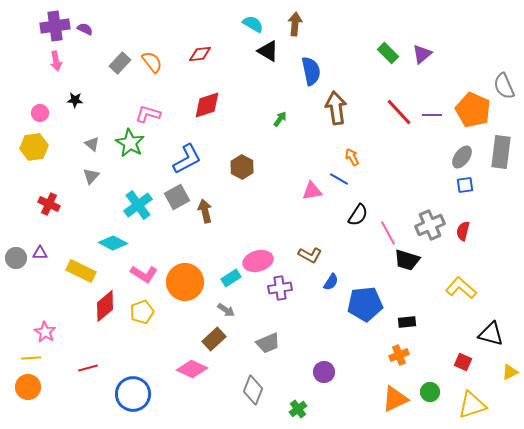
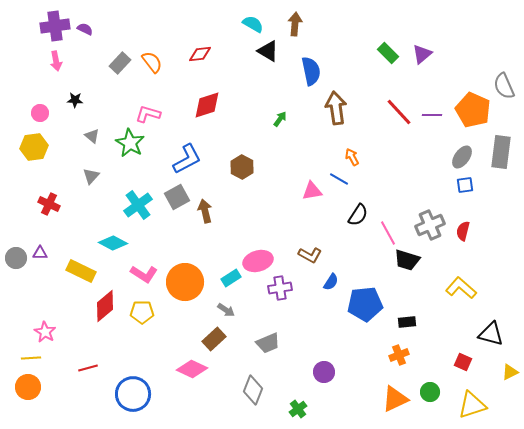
gray triangle at (92, 144): moved 8 px up
yellow pentagon at (142, 312): rotated 20 degrees clockwise
